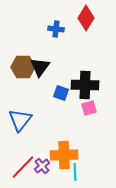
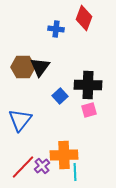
red diamond: moved 2 px left; rotated 10 degrees counterclockwise
black cross: moved 3 px right
blue square: moved 1 px left, 3 px down; rotated 28 degrees clockwise
pink square: moved 2 px down
